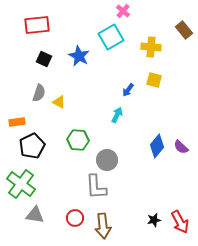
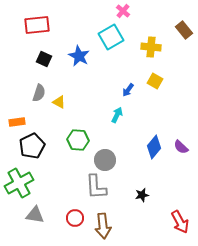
yellow square: moved 1 px right, 1 px down; rotated 14 degrees clockwise
blue diamond: moved 3 px left, 1 px down
gray circle: moved 2 px left
green cross: moved 2 px left, 1 px up; rotated 24 degrees clockwise
black star: moved 12 px left, 25 px up
